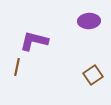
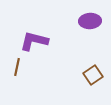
purple ellipse: moved 1 px right
